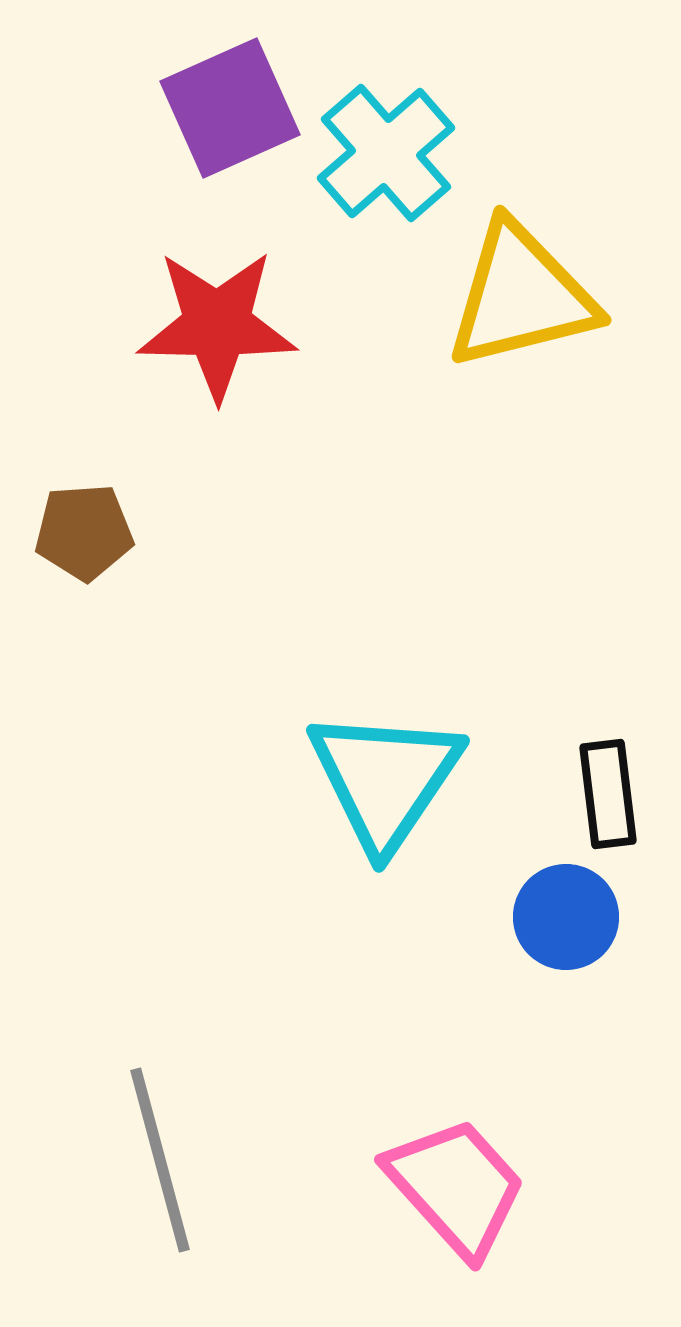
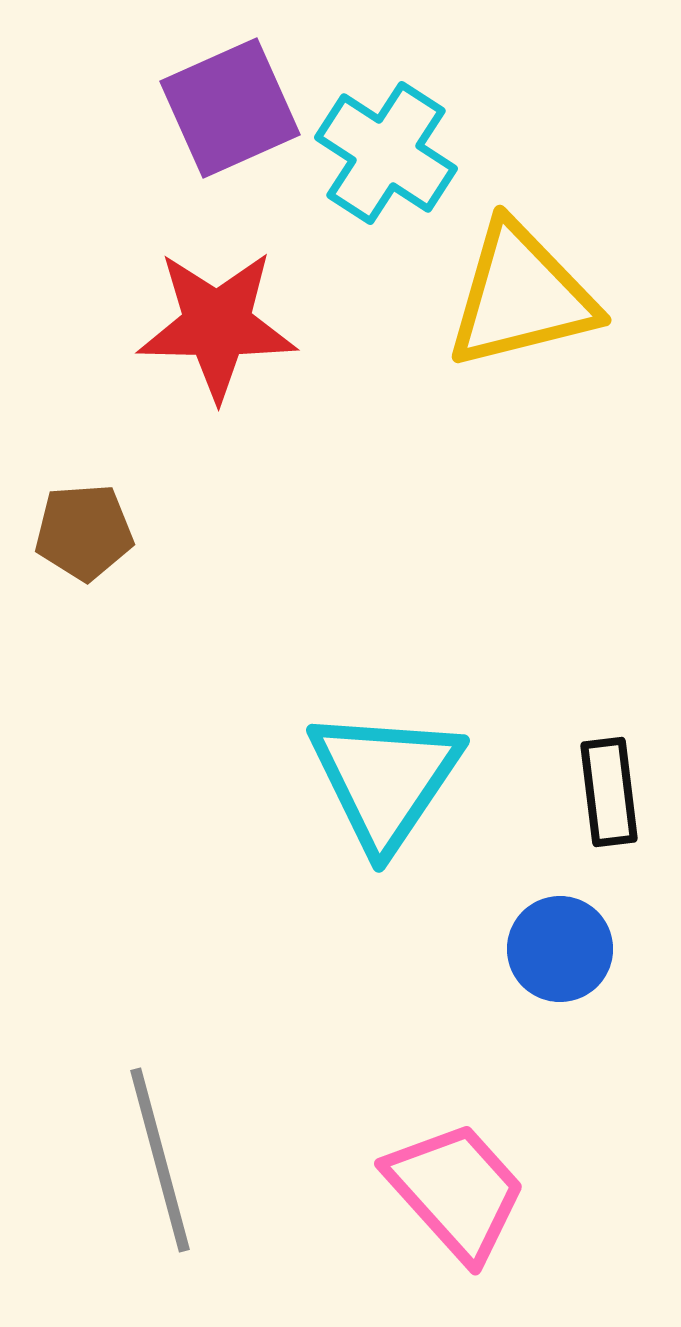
cyan cross: rotated 16 degrees counterclockwise
black rectangle: moved 1 px right, 2 px up
blue circle: moved 6 px left, 32 px down
pink trapezoid: moved 4 px down
